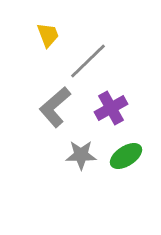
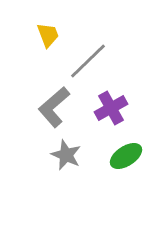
gray L-shape: moved 1 px left
gray star: moved 15 px left; rotated 24 degrees clockwise
